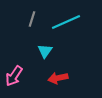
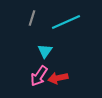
gray line: moved 1 px up
pink arrow: moved 25 px right
